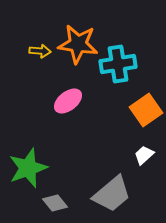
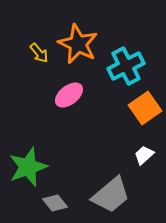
orange star: rotated 18 degrees clockwise
yellow arrow: moved 1 px left, 2 px down; rotated 45 degrees clockwise
cyan cross: moved 8 px right, 2 px down; rotated 18 degrees counterclockwise
pink ellipse: moved 1 px right, 6 px up
orange square: moved 1 px left, 2 px up
green star: moved 1 px up
gray trapezoid: moved 1 px left, 1 px down
